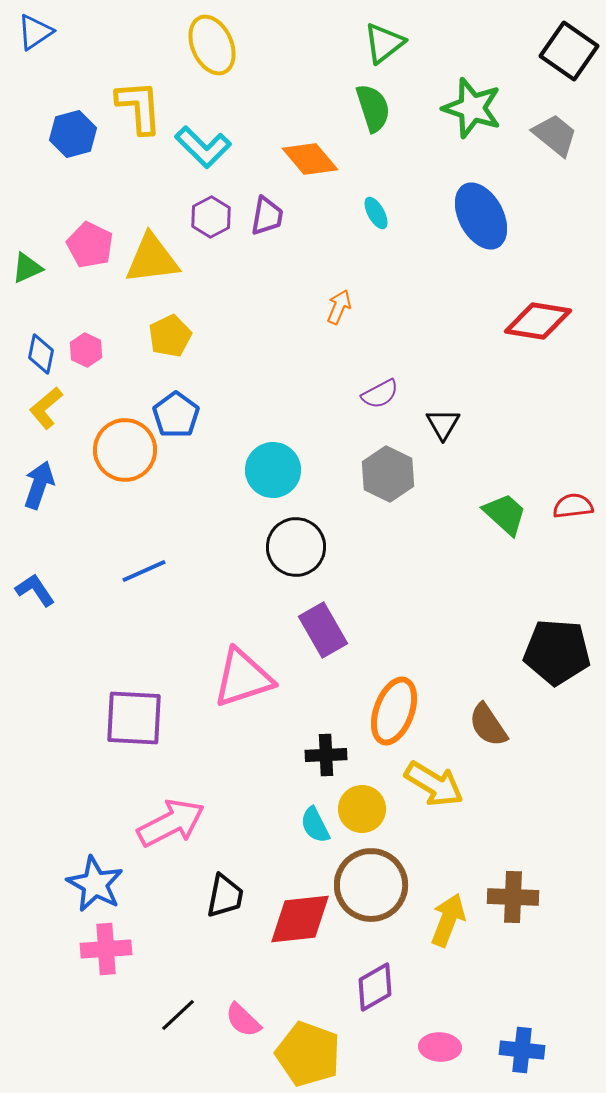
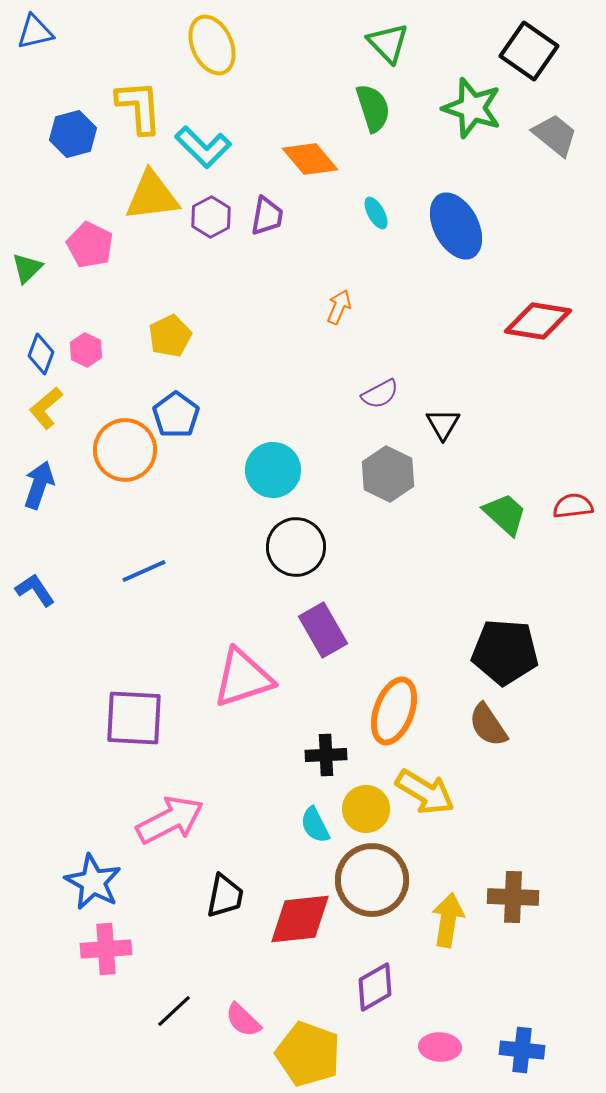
blue triangle at (35, 32): rotated 21 degrees clockwise
green triangle at (384, 43): moved 4 px right; rotated 36 degrees counterclockwise
black square at (569, 51): moved 40 px left
blue ellipse at (481, 216): moved 25 px left, 10 px down
yellow triangle at (152, 259): moved 63 px up
green triangle at (27, 268): rotated 20 degrees counterclockwise
blue diamond at (41, 354): rotated 9 degrees clockwise
black pentagon at (557, 652): moved 52 px left
yellow arrow at (434, 784): moved 9 px left, 8 px down
yellow circle at (362, 809): moved 4 px right
pink arrow at (171, 823): moved 1 px left, 3 px up
blue star at (95, 884): moved 2 px left, 2 px up
brown circle at (371, 885): moved 1 px right, 5 px up
yellow arrow at (448, 920): rotated 12 degrees counterclockwise
black line at (178, 1015): moved 4 px left, 4 px up
